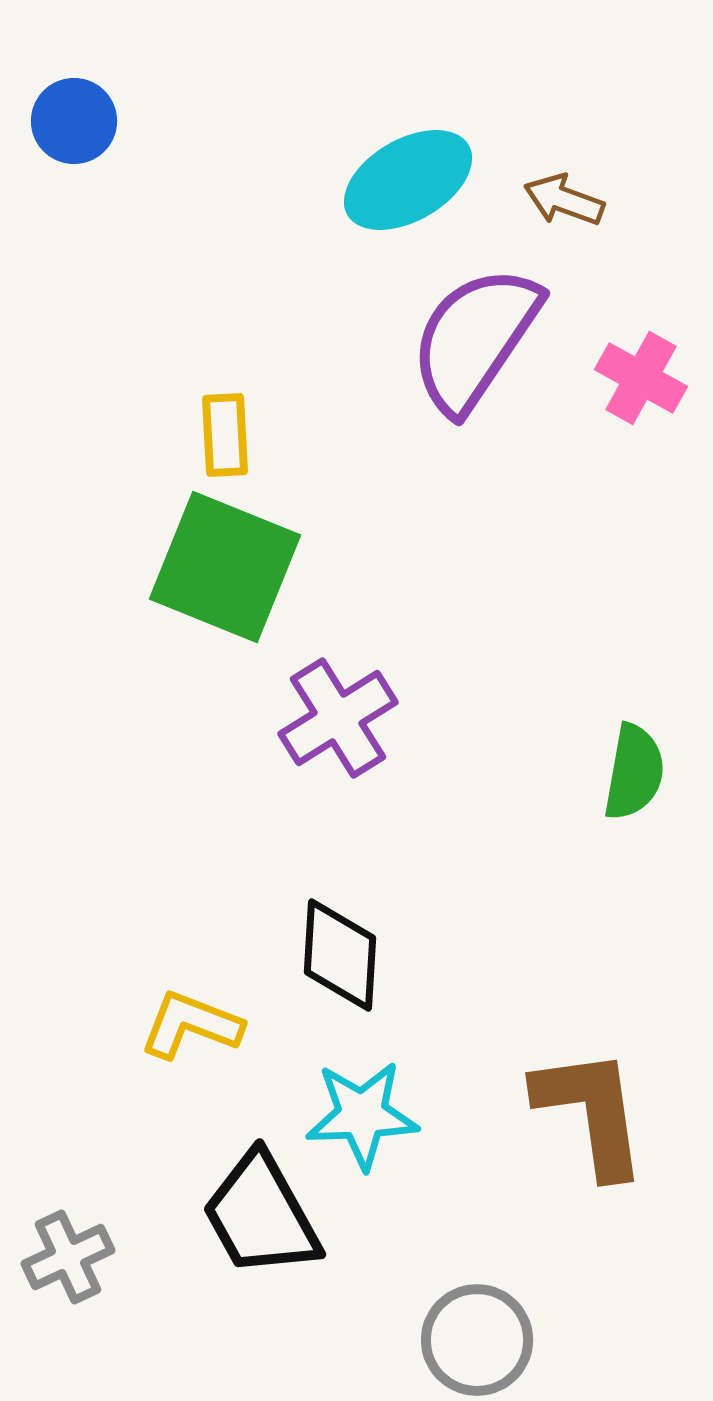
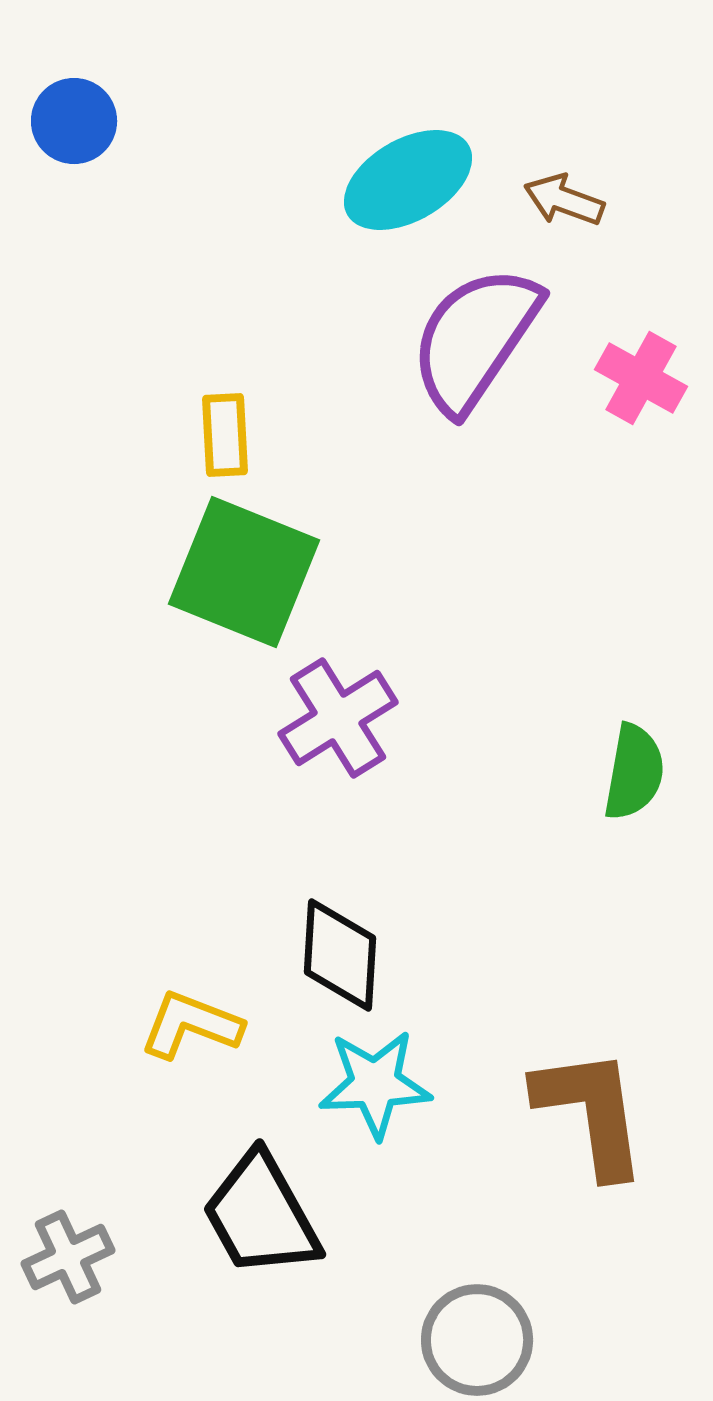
green square: moved 19 px right, 5 px down
cyan star: moved 13 px right, 31 px up
